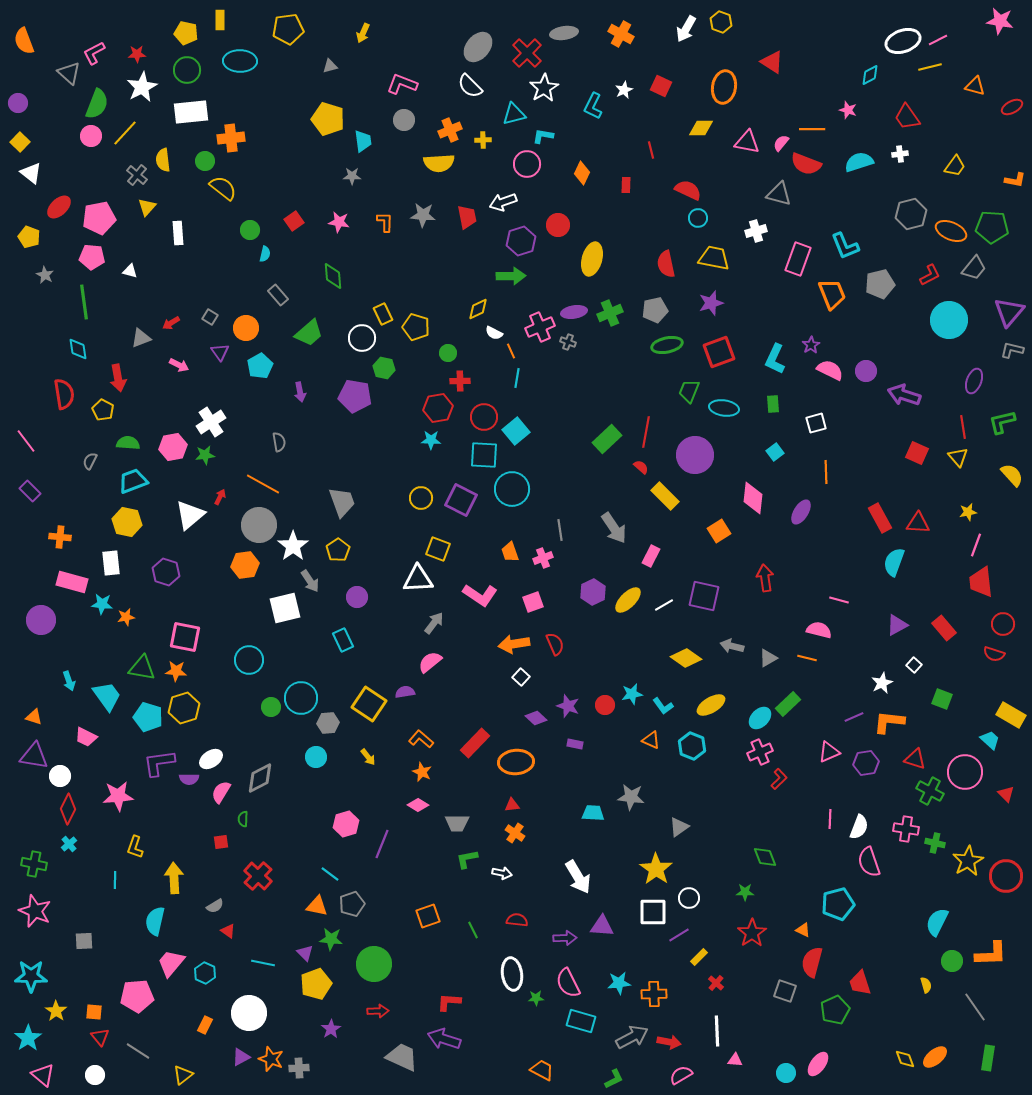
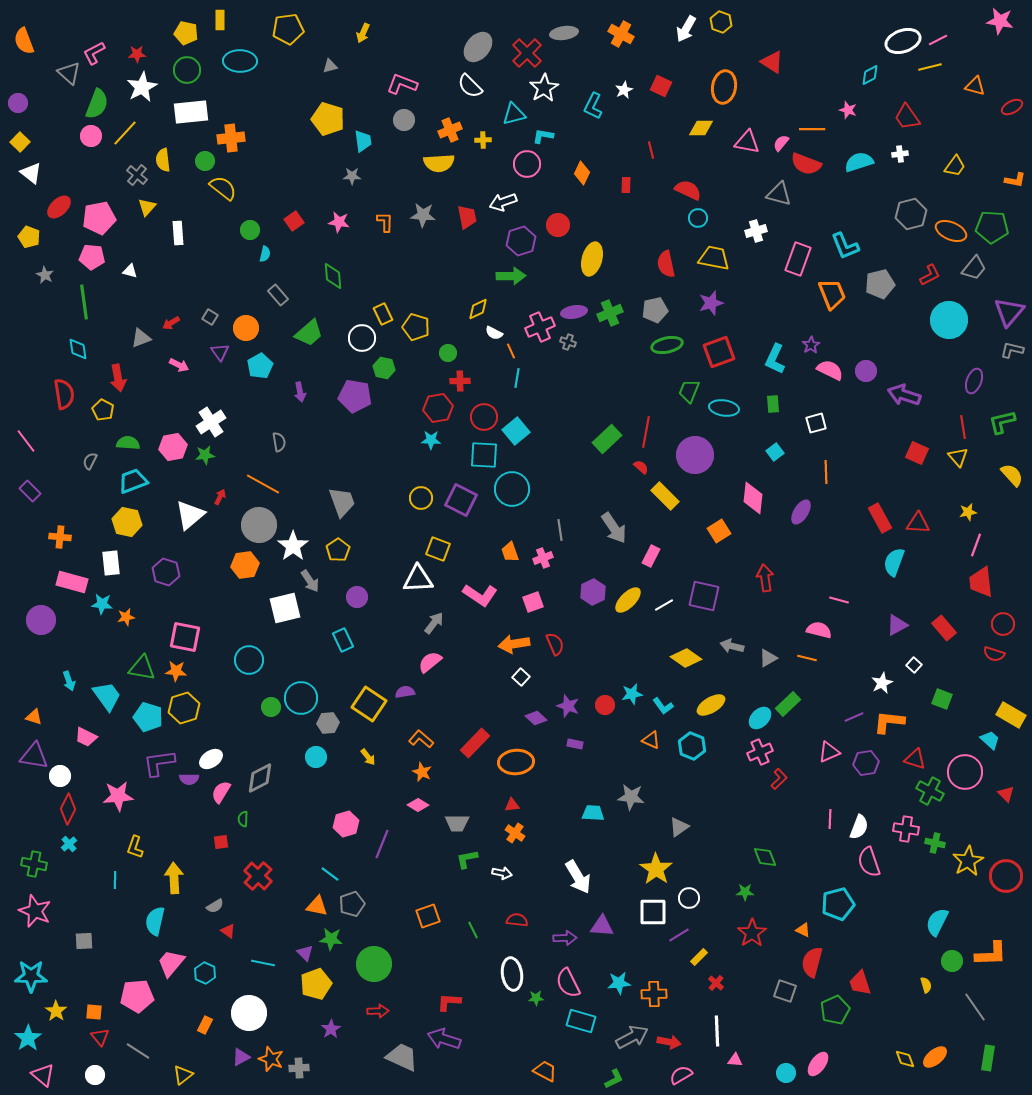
orange trapezoid at (542, 1070): moved 3 px right, 1 px down
